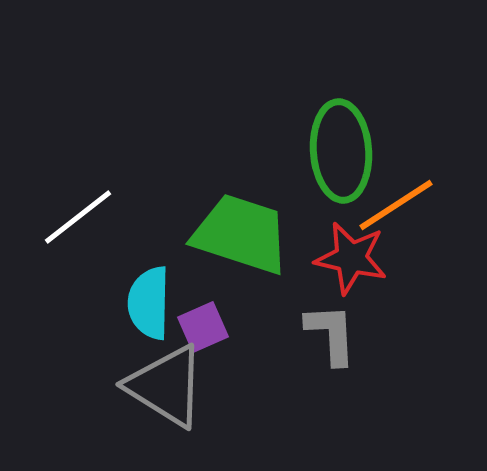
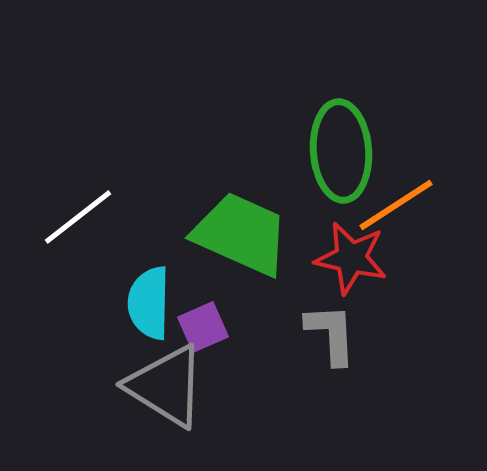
green trapezoid: rotated 6 degrees clockwise
